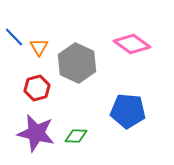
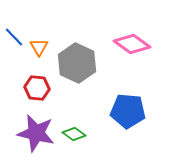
red hexagon: rotated 20 degrees clockwise
green diamond: moved 2 px left, 2 px up; rotated 35 degrees clockwise
